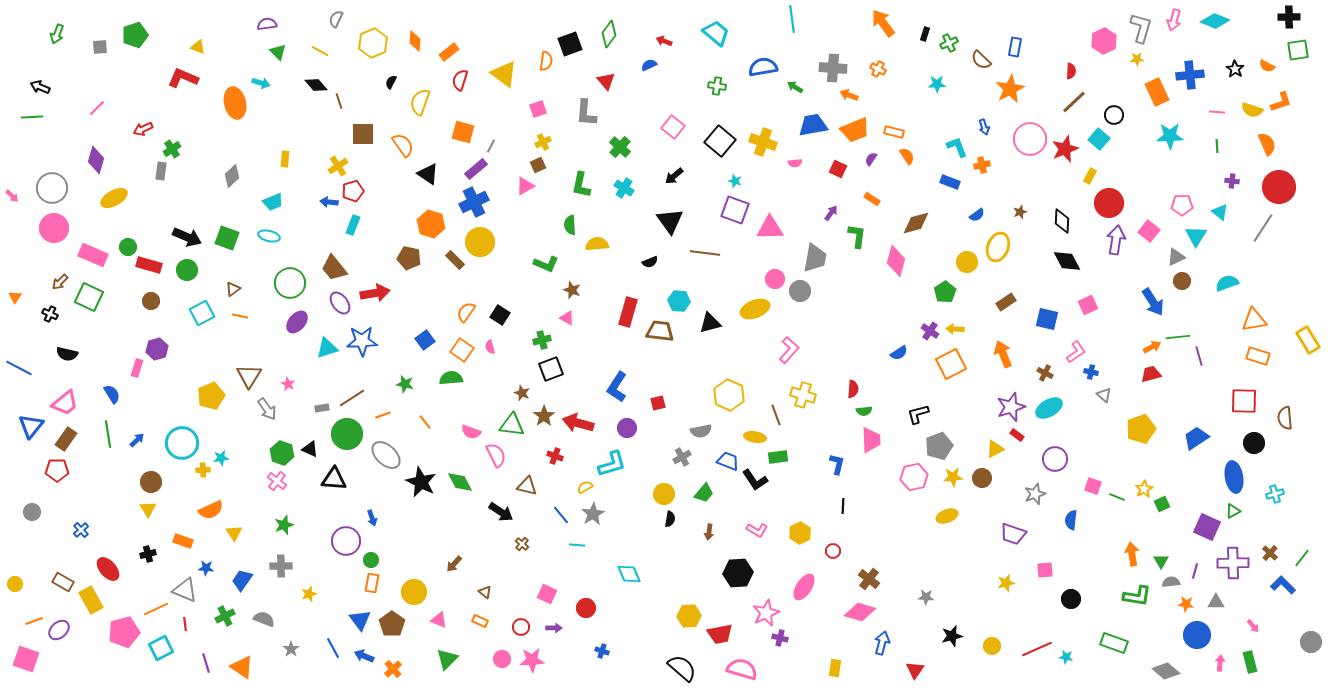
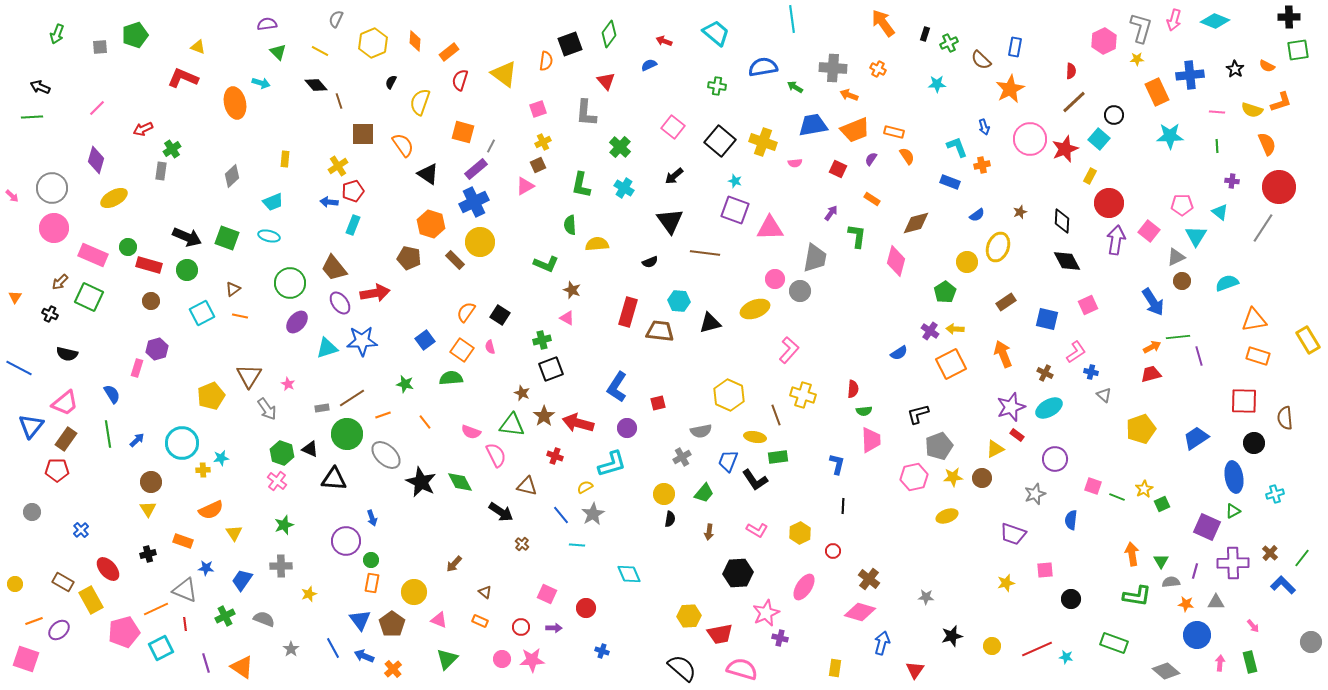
blue trapezoid at (728, 461): rotated 90 degrees counterclockwise
